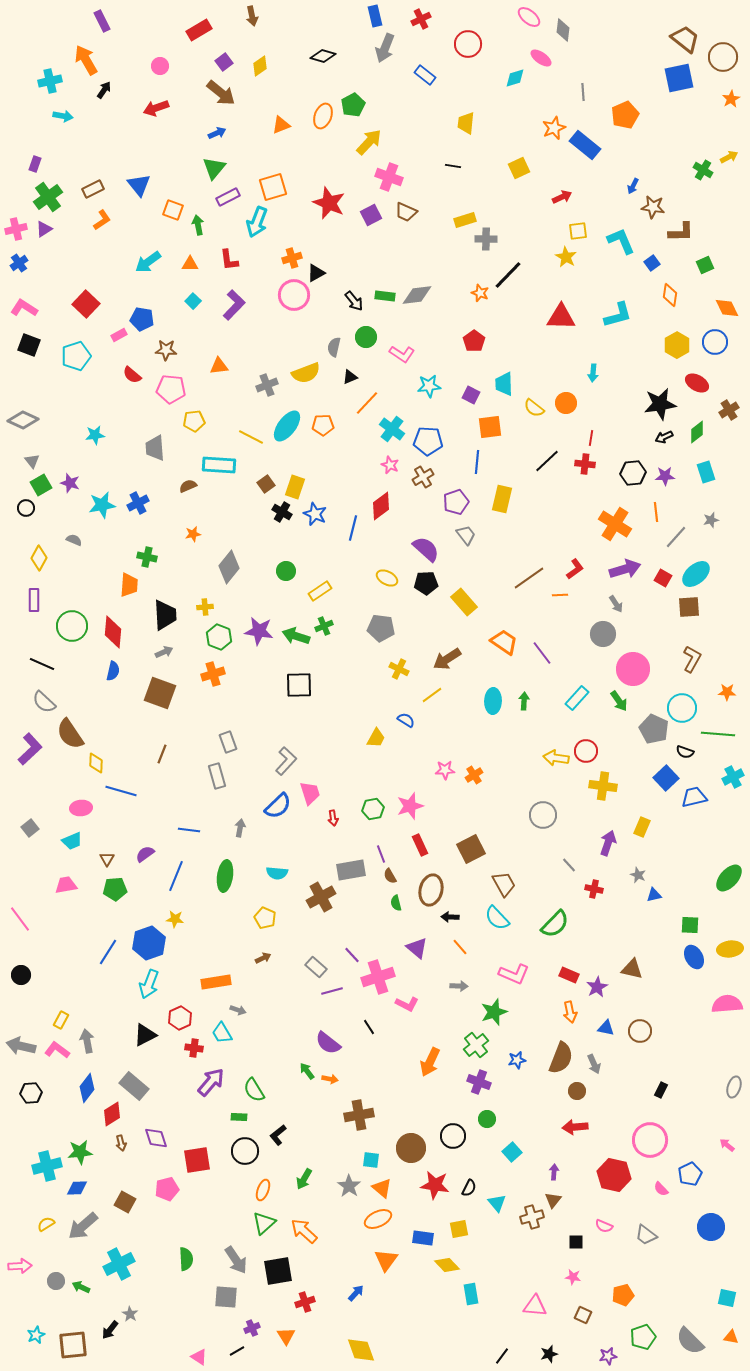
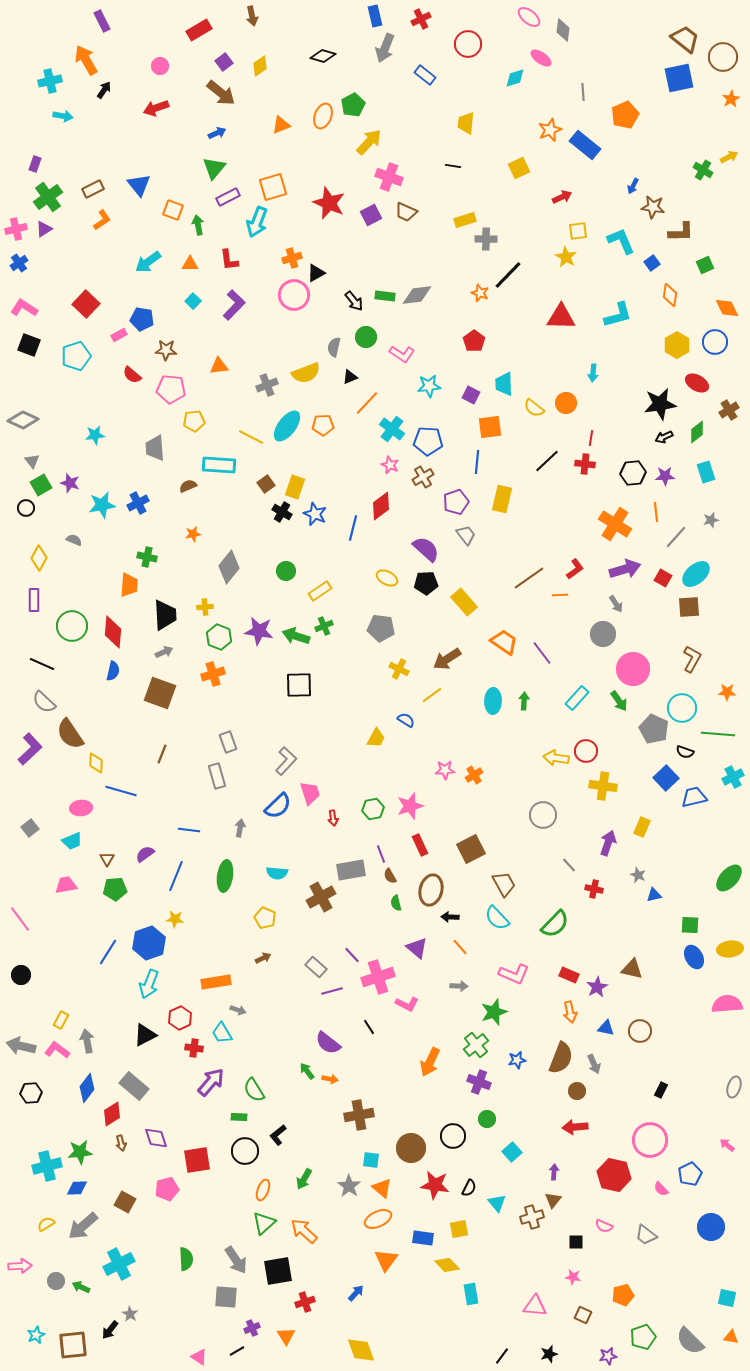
orange star at (554, 128): moved 4 px left, 2 px down
